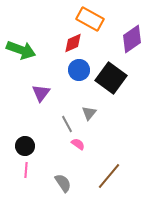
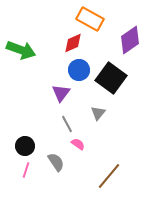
purple diamond: moved 2 px left, 1 px down
purple triangle: moved 20 px right
gray triangle: moved 9 px right
pink line: rotated 14 degrees clockwise
gray semicircle: moved 7 px left, 21 px up
